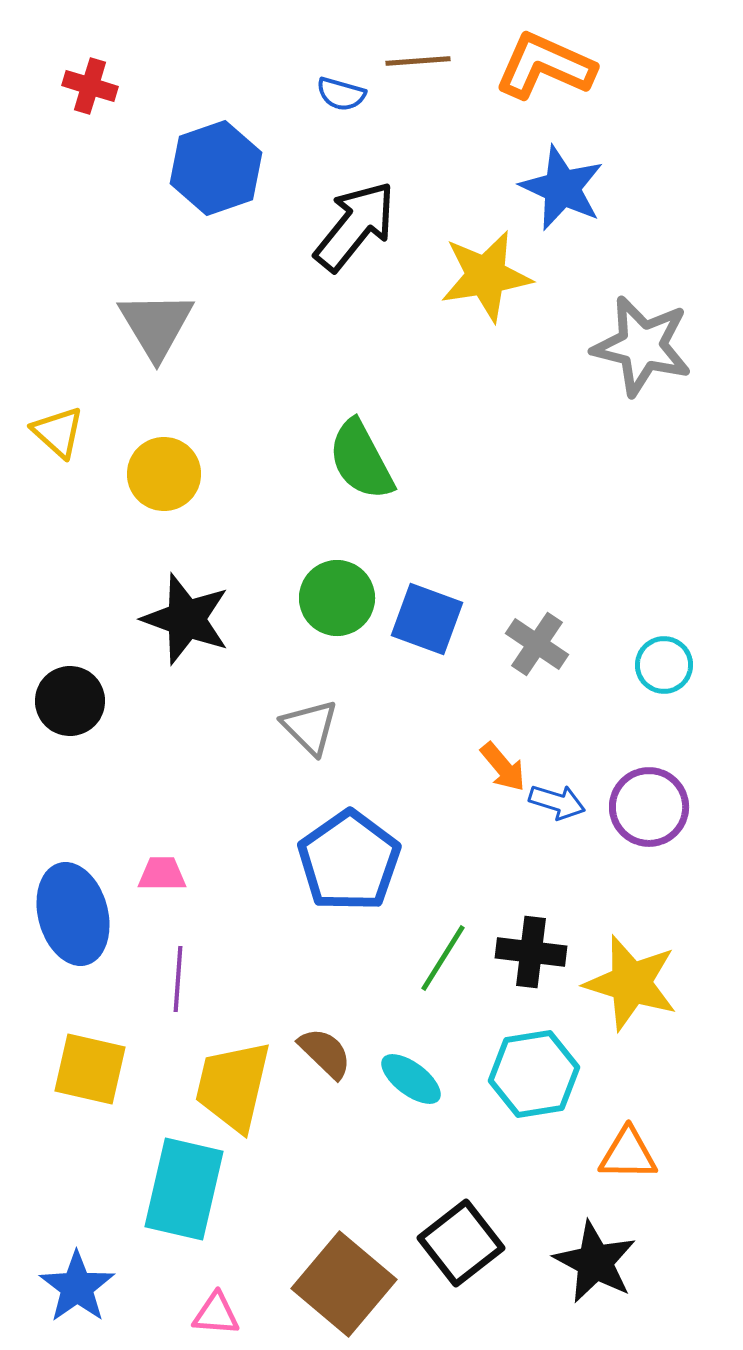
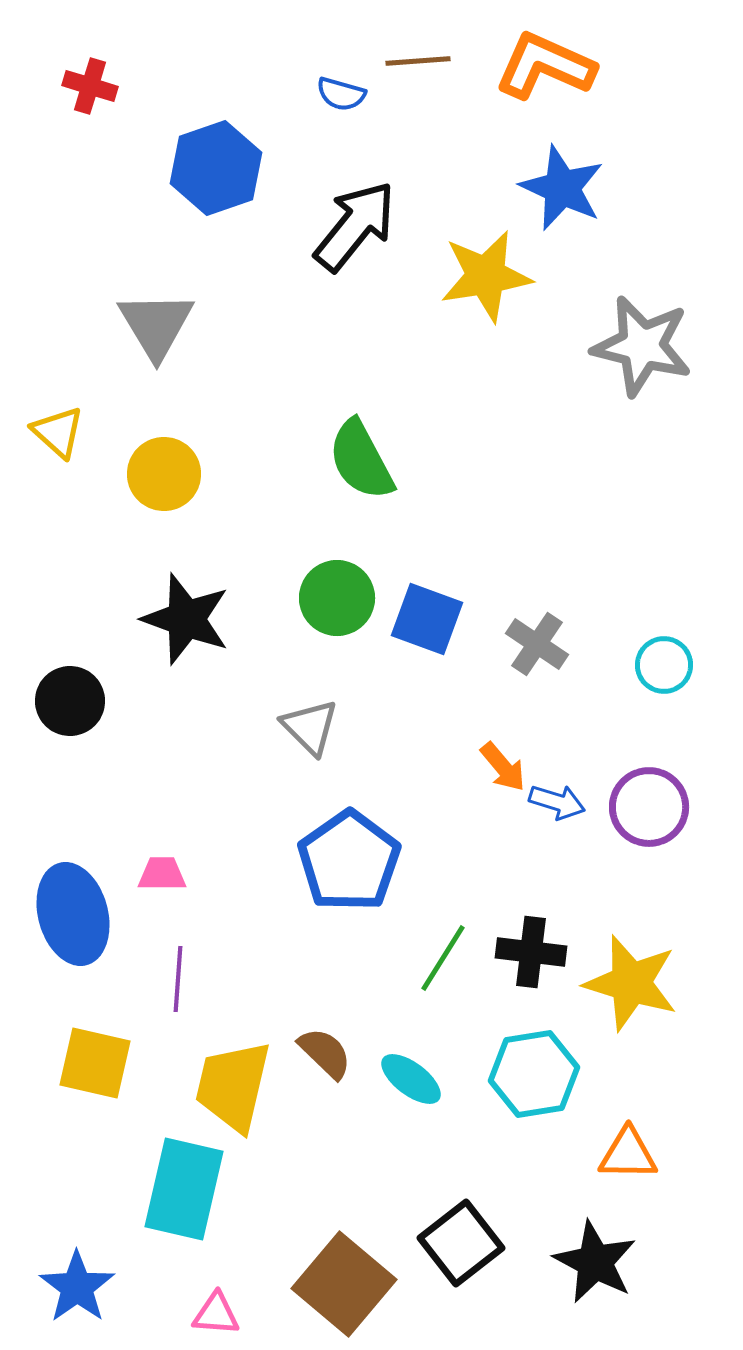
yellow square at (90, 1069): moved 5 px right, 6 px up
